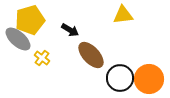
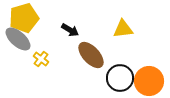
yellow triangle: moved 14 px down
yellow pentagon: moved 6 px left, 2 px up
yellow cross: moved 1 px left, 1 px down
orange circle: moved 2 px down
